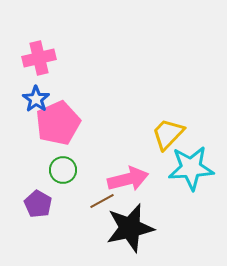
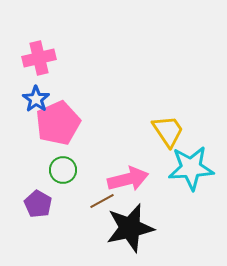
yellow trapezoid: moved 3 px up; rotated 102 degrees clockwise
